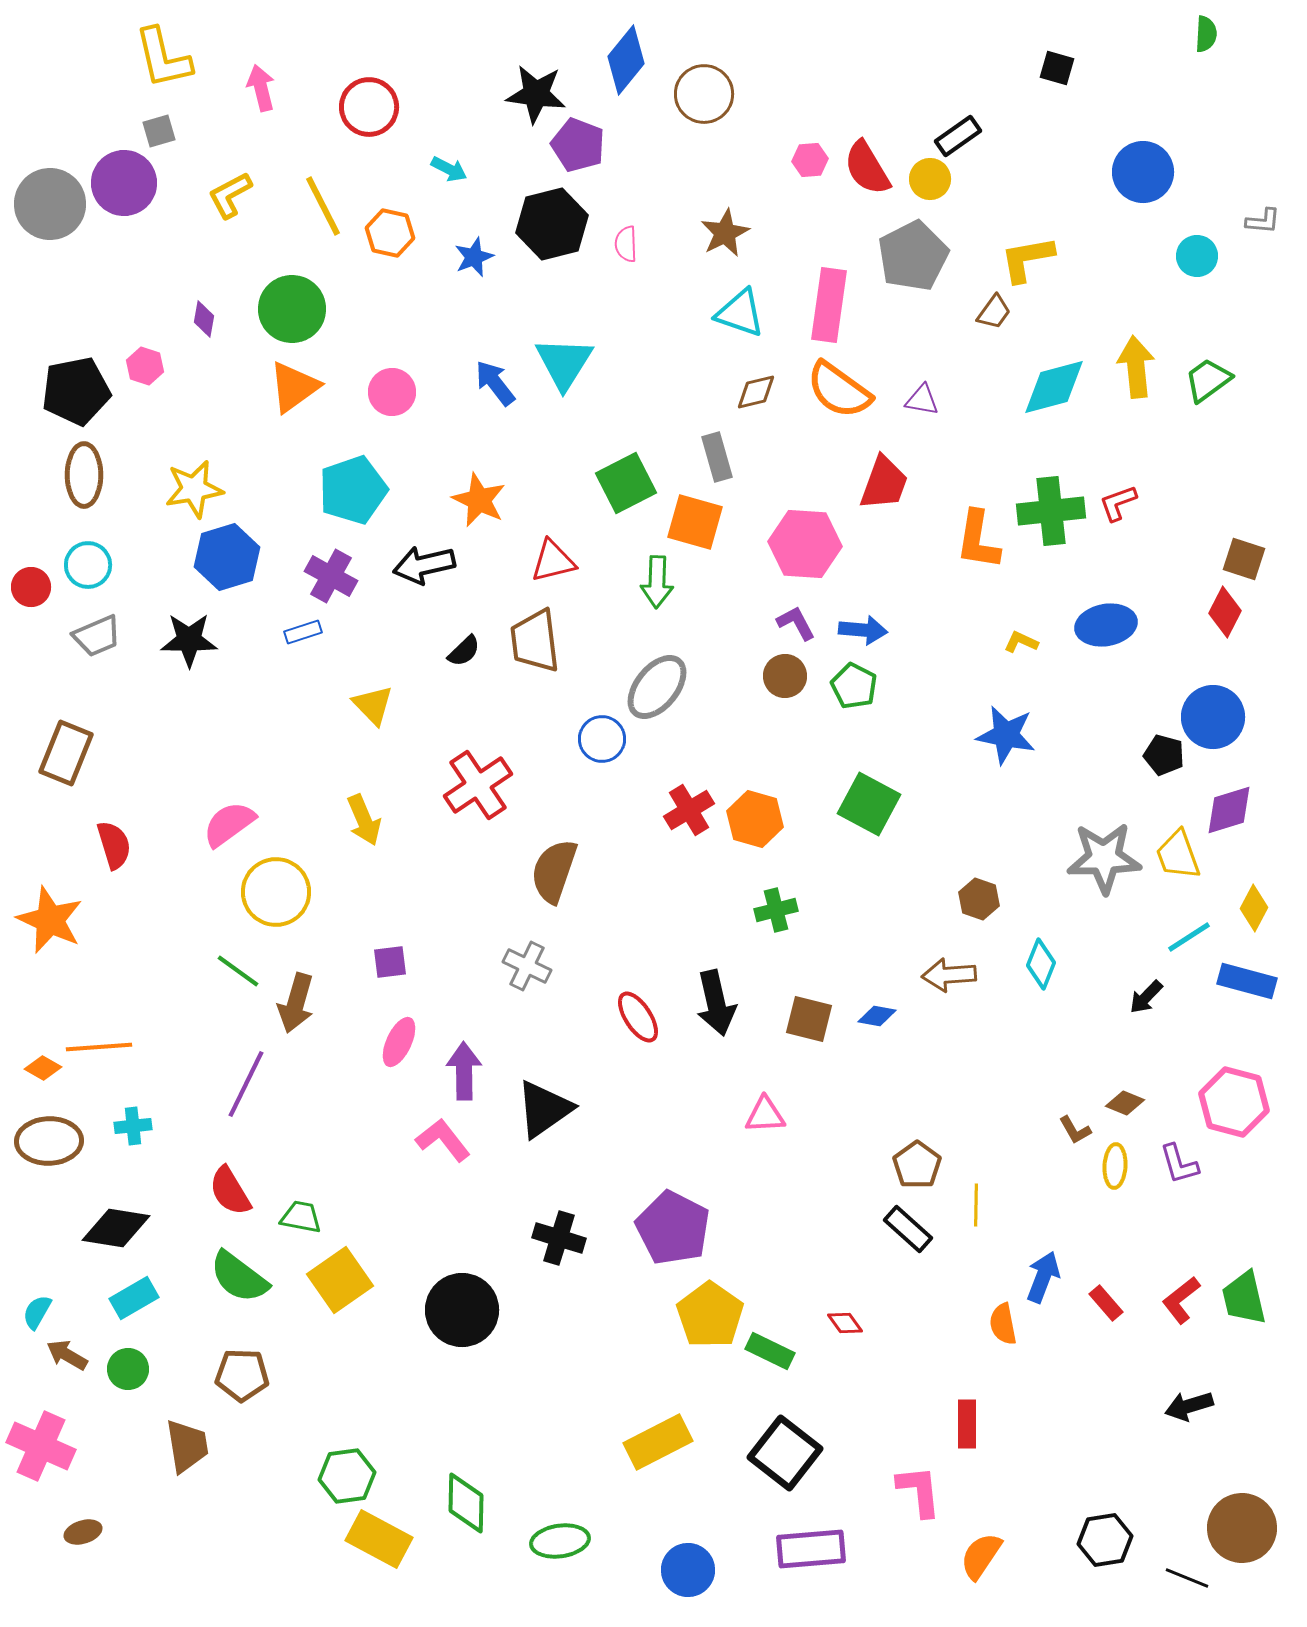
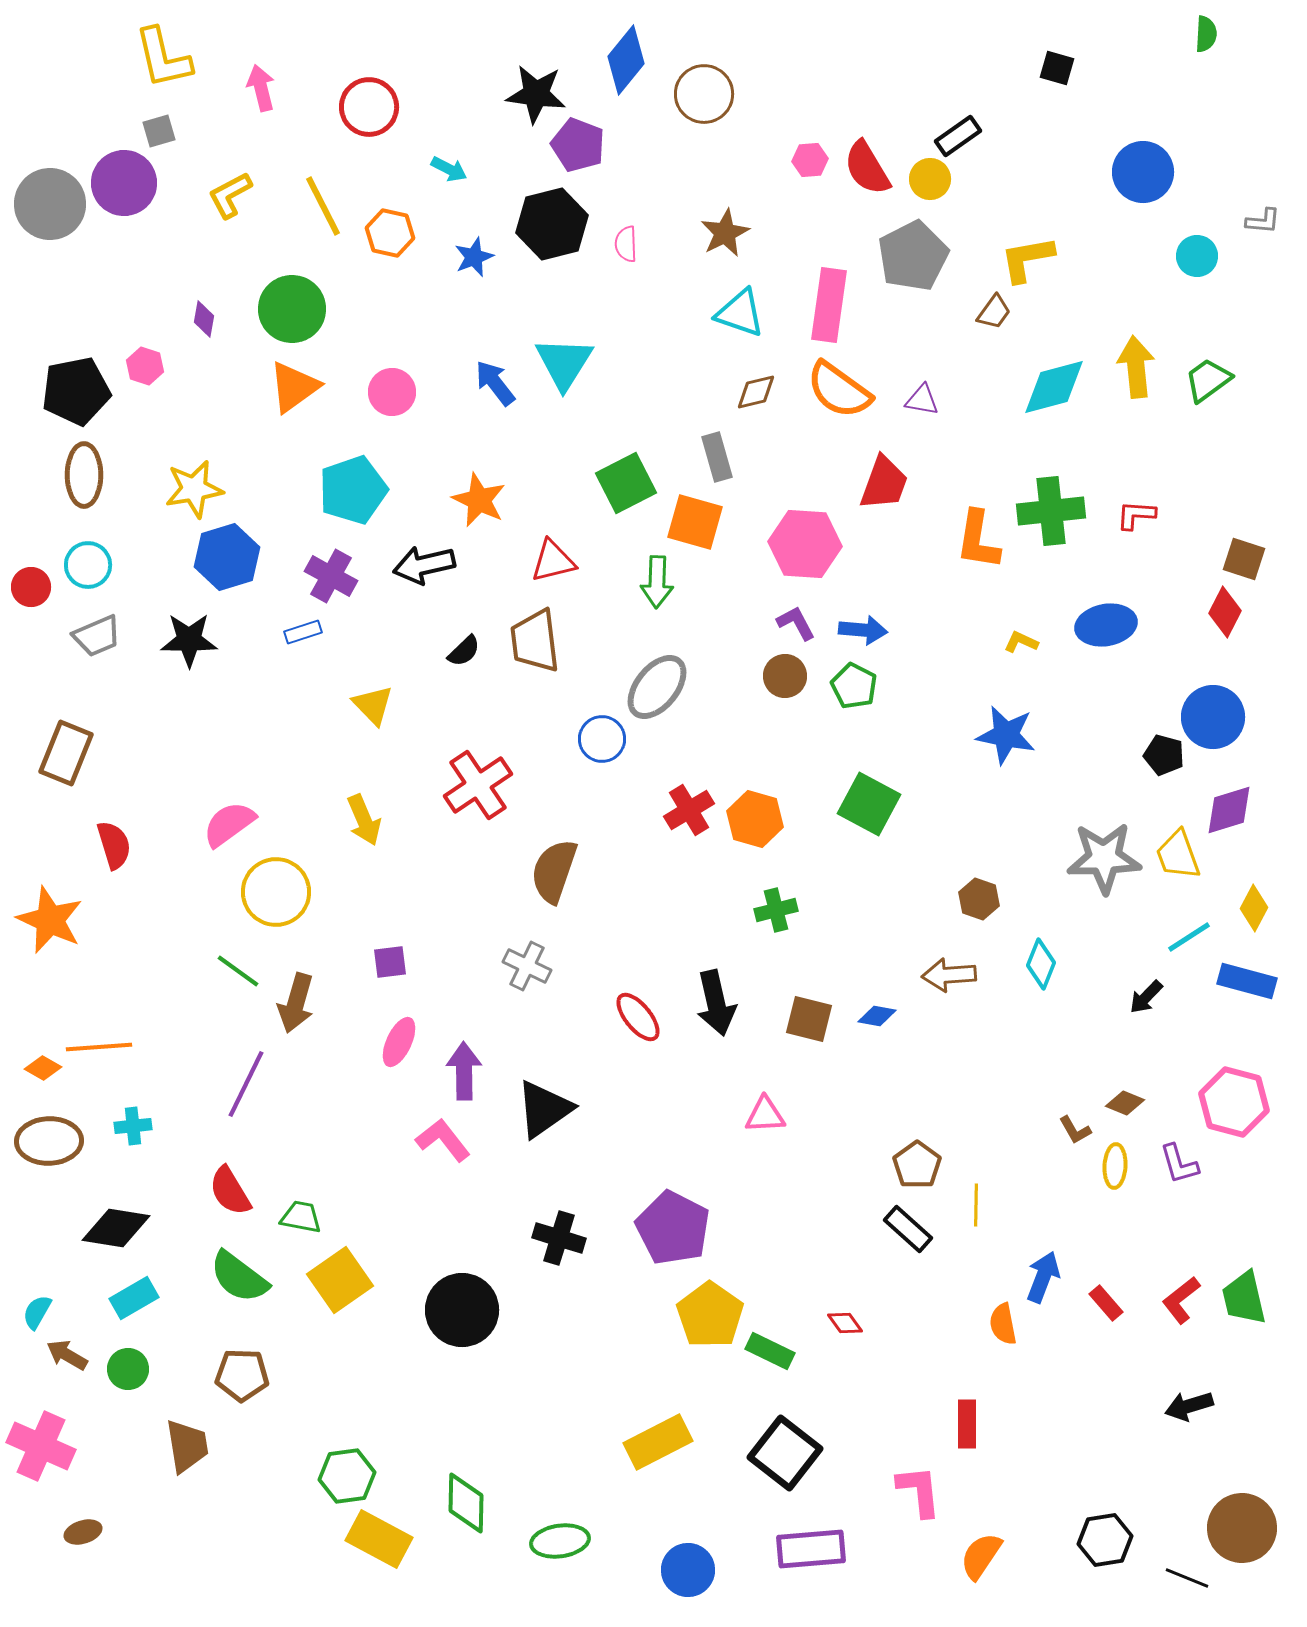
red L-shape at (1118, 503): moved 18 px right, 12 px down; rotated 24 degrees clockwise
red ellipse at (638, 1017): rotated 6 degrees counterclockwise
